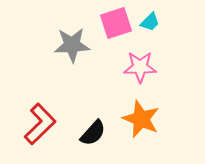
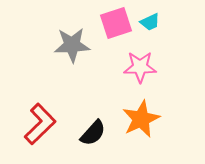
cyan trapezoid: rotated 20 degrees clockwise
orange star: rotated 24 degrees clockwise
